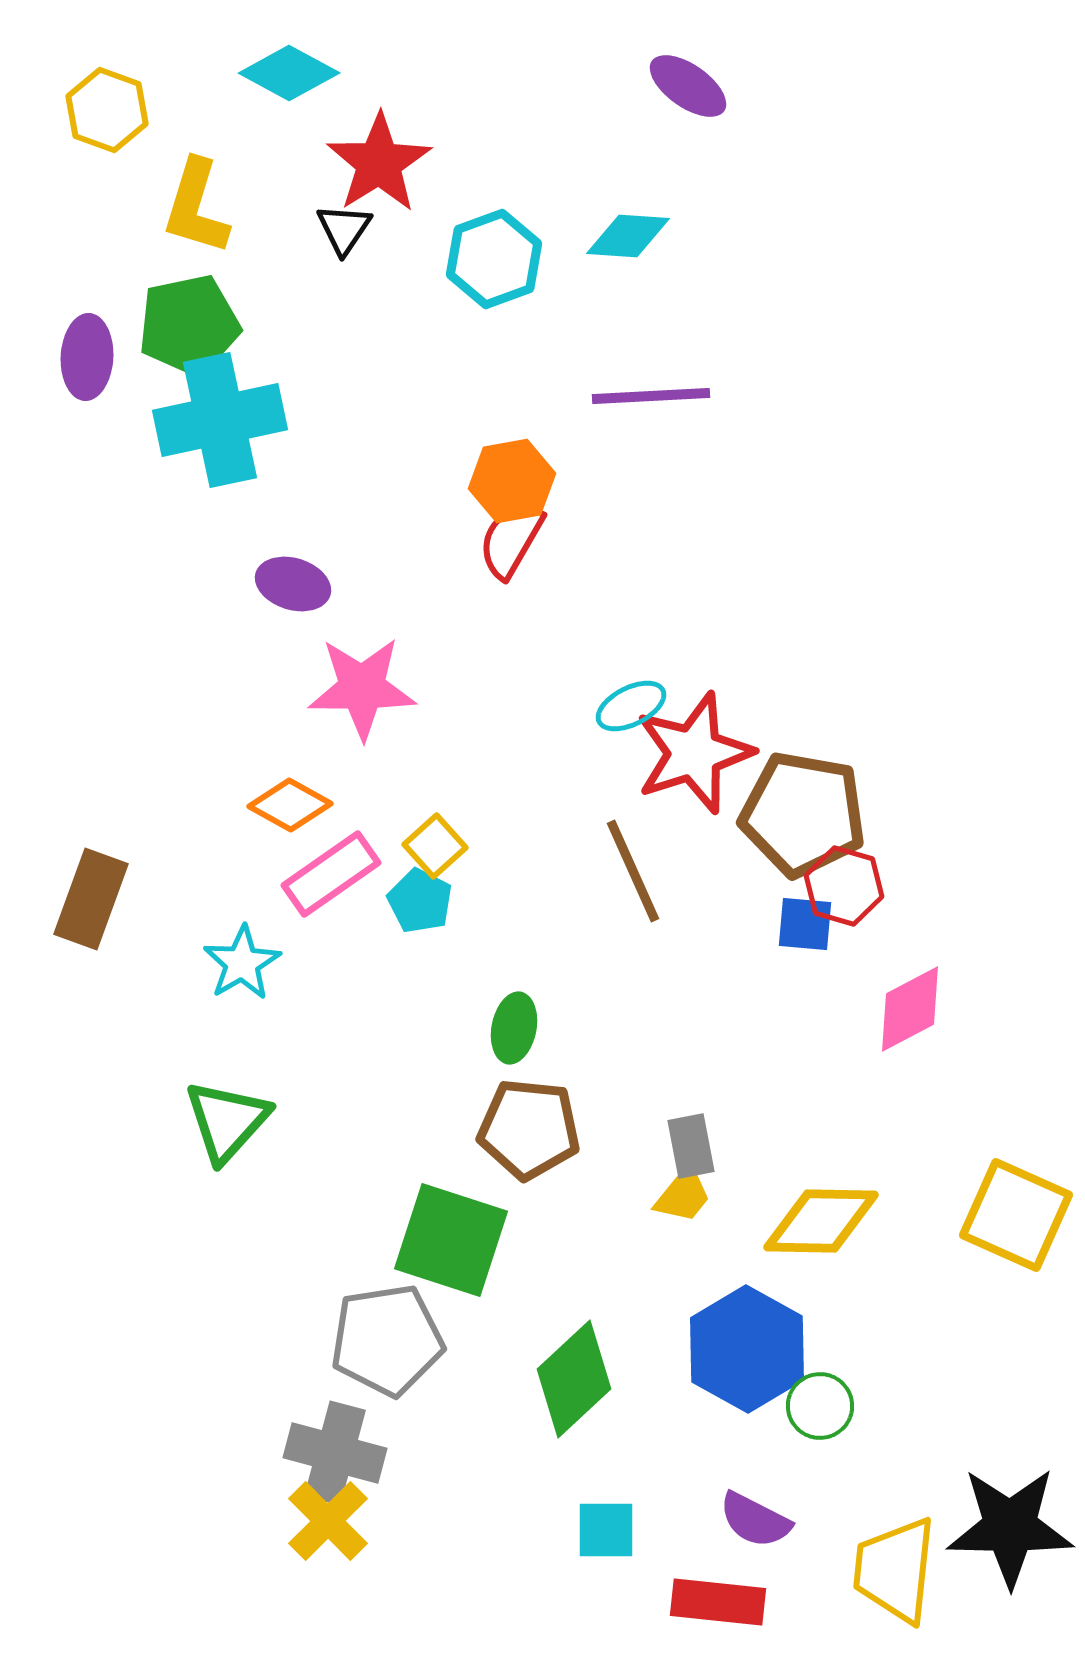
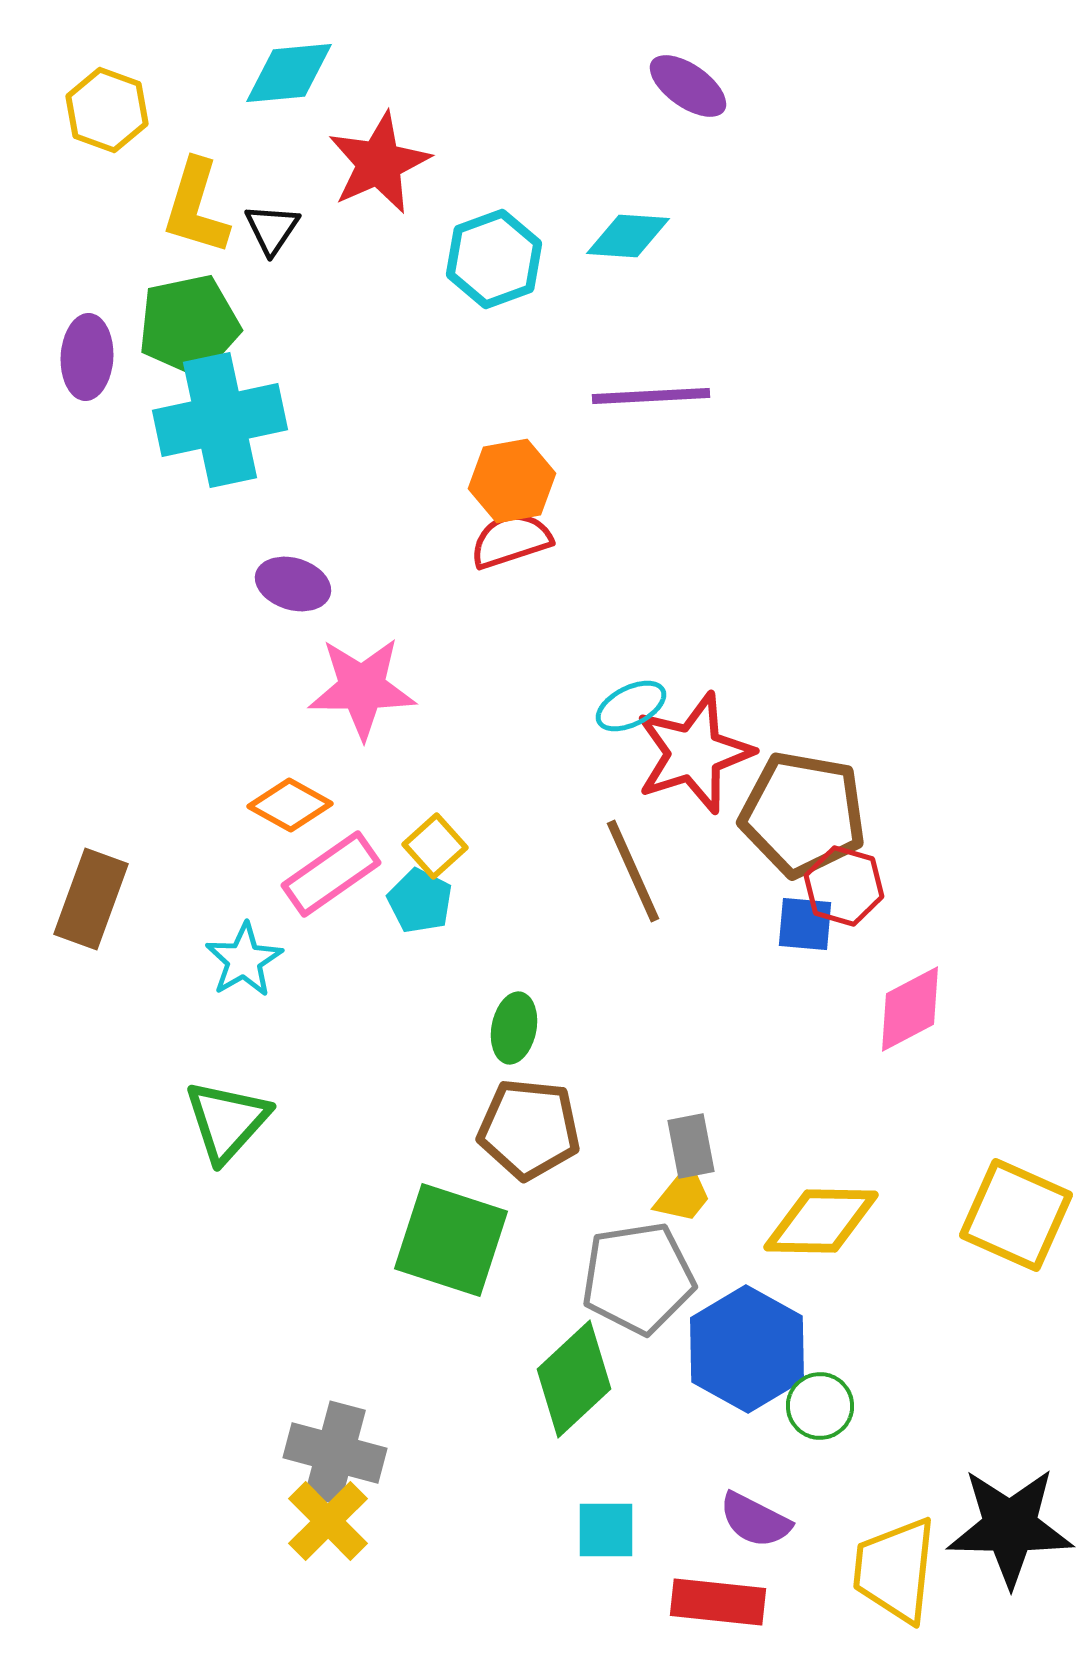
cyan diamond at (289, 73): rotated 34 degrees counterclockwise
red star at (379, 163): rotated 8 degrees clockwise
black triangle at (344, 229): moved 72 px left
red semicircle at (511, 540): rotated 42 degrees clockwise
cyan star at (242, 963): moved 2 px right, 3 px up
gray pentagon at (387, 1340): moved 251 px right, 62 px up
